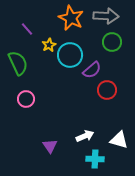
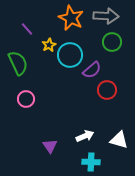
cyan cross: moved 4 px left, 3 px down
